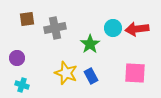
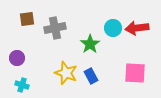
red arrow: moved 1 px up
